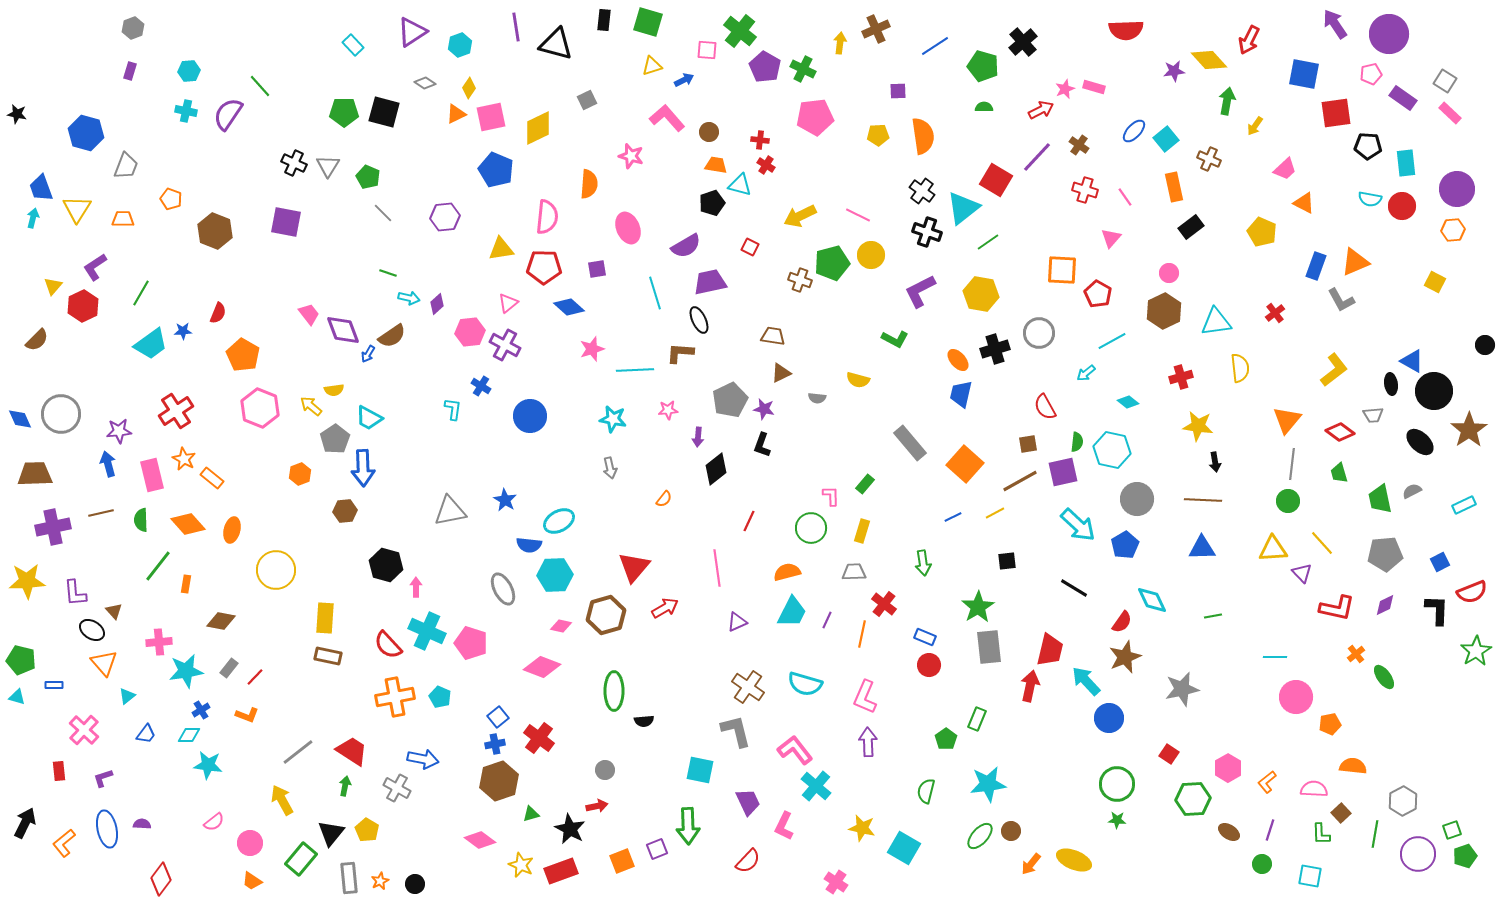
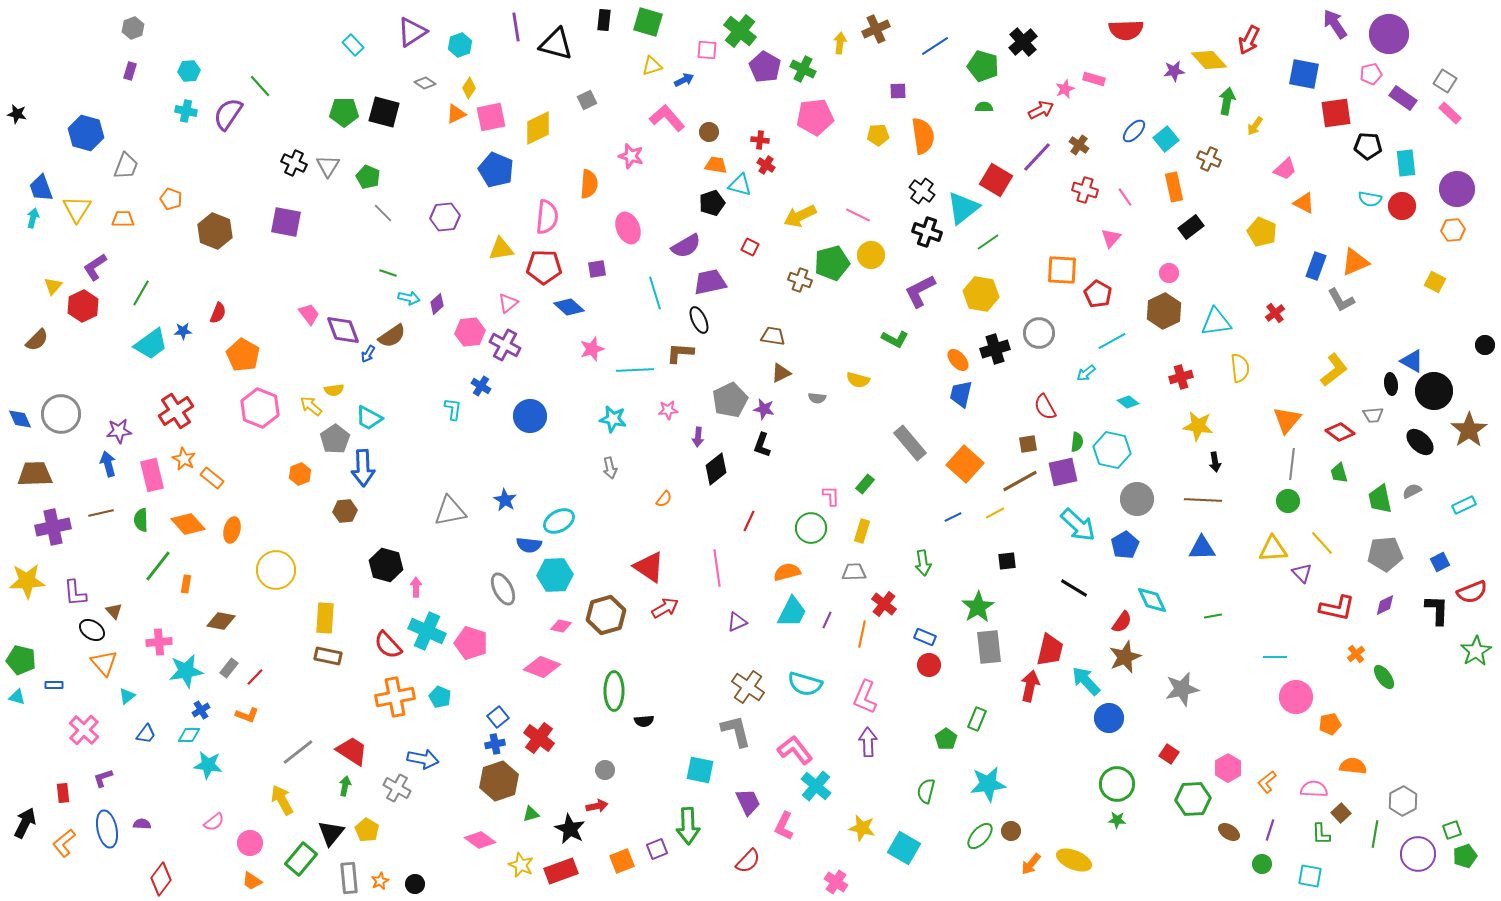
pink rectangle at (1094, 87): moved 8 px up
red triangle at (634, 567): moved 15 px right; rotated 36 degrees counterclockwise
red rectangle at (59, 771): moved 4 px right, 22 px down
